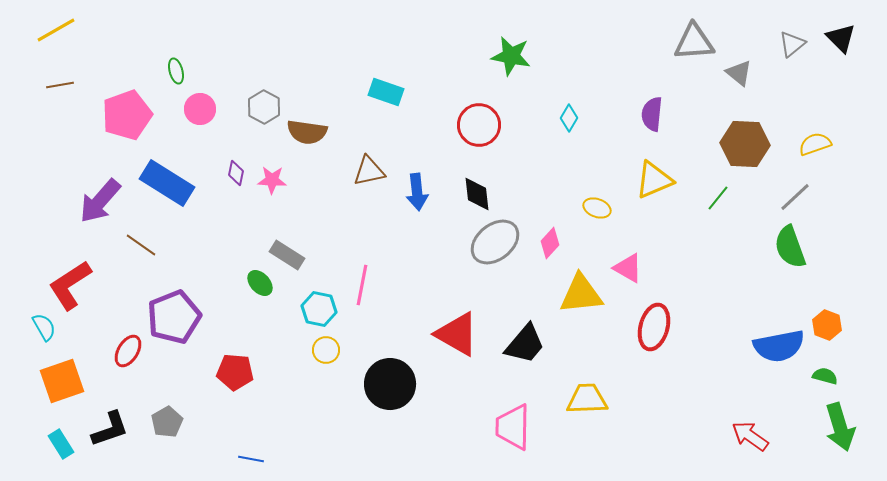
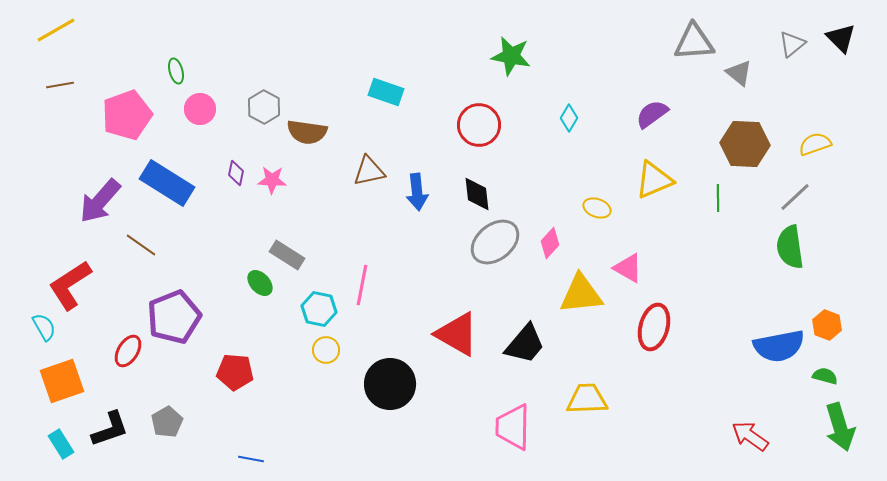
purple semicircle at (652, 114): rotated 48 degrees clockwise
green line at (718, 198): rotated 40 degrees counterclockwise
green semicircle at (790, 247): rotated 12 degrees clockwise
